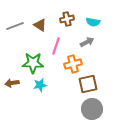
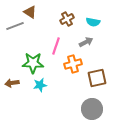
brown cross: rotated 16 degrees counterclockwise
brown triangle: moved 10 px left, 13 px up
gray arrow: moved 1 px left
brown square: moved 9 px right, 6 px up
